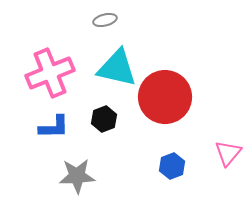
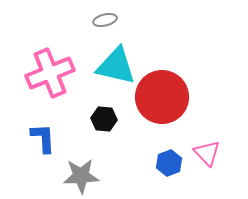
cyan triangle: moved 1 px left, 2 px up
red circle: moved 3 px left
black hexagon: rotated 25 degrees clockwise
blue L-shape: moved 11 px left, 11 px down; rotated 92 degrees counterclockwise
pink triangle: moved 21 px left; rotated 24 degrees counterclockwise
blue hexagon: moved 3 px left, 3 px up
gray star: moved 4 px right
